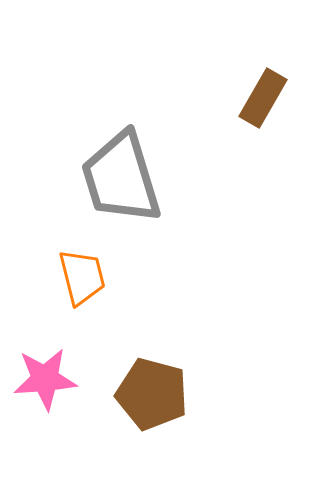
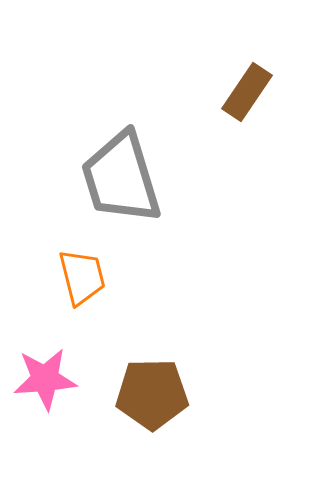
brown rectangle: moved 16 px left, 6 px up; rotated 4 degrees clockwise
brown pentagon: rotated 16 degrees counterclockwise
